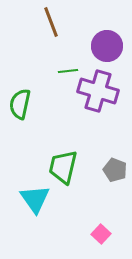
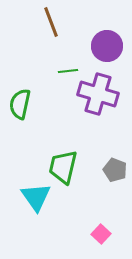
purple cross: moved 3 px down
cyan triangle: moved 1 px right, 2 px up
